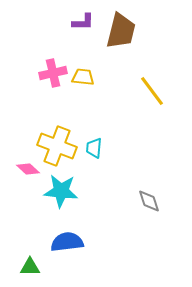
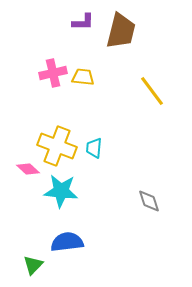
green triangle: moved 3 px right, 2 px up; rotated 45 degrees counterclockwise
